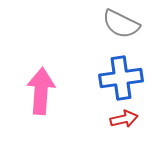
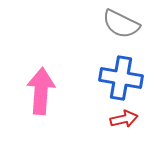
blue cross: rotated 18 degrees clockwise
